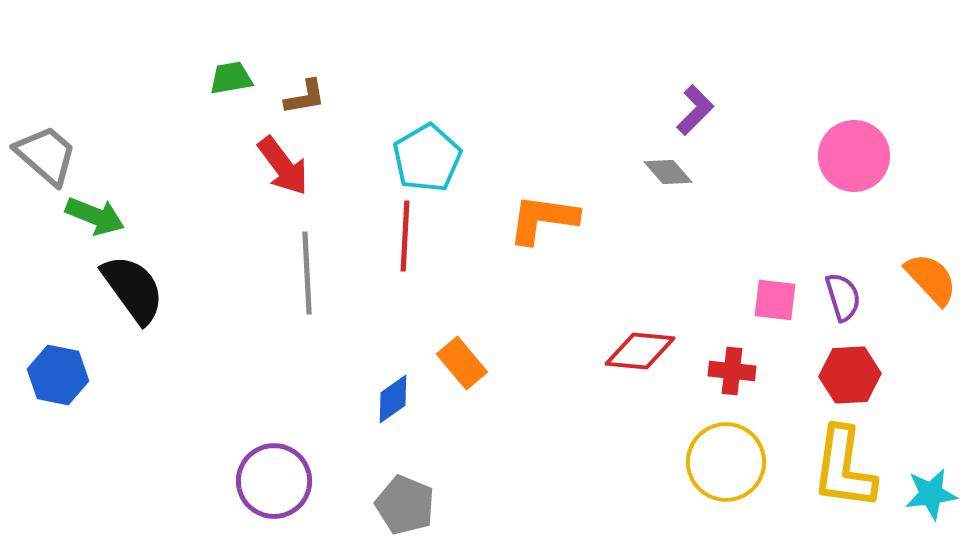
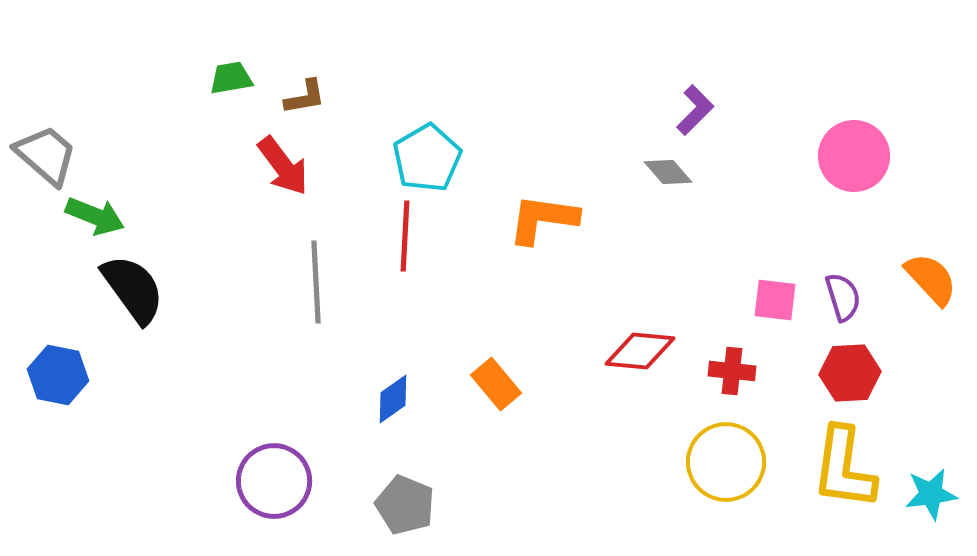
gray line: moved 9 px right, 9 px down
orange rectangle: moved 34 px right, 21 px down
red hexagon: moved 2 px up
